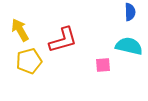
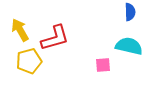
red L-shape: moved 8 px left, 2 px up
